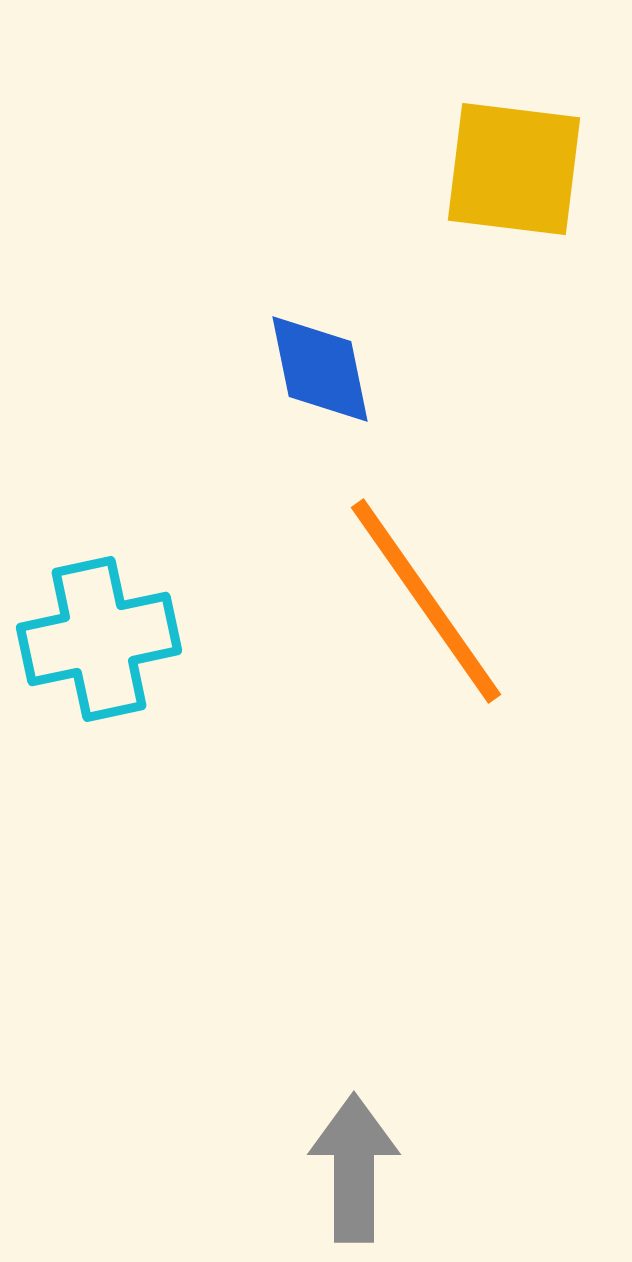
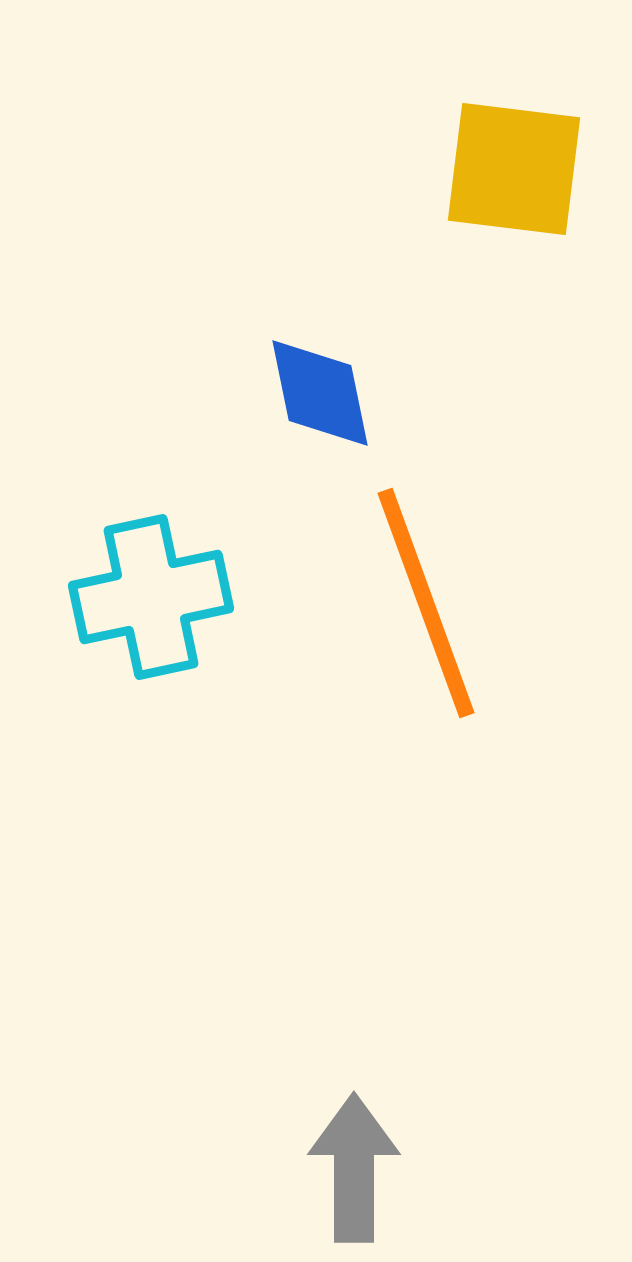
blue diamond: moved 24 px down
orange line: moved 2 px down; rotated 15 degrees clockwise
cyan cross: moved 52 px right, 42 px up
